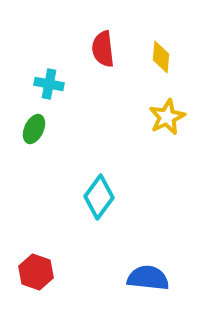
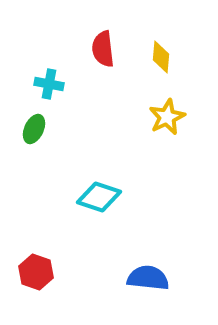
cyan diamond: rotated 72 degrees clockwise
